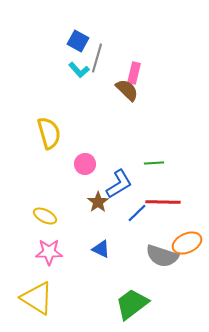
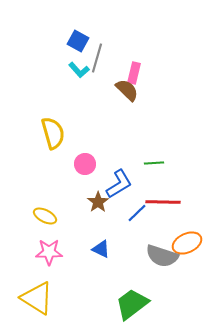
yellow semicircle: moved 4 px right
